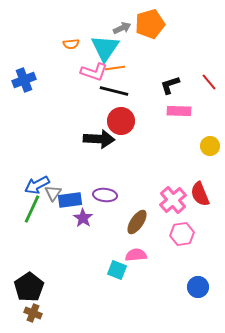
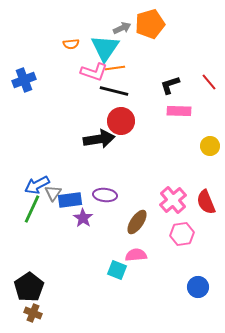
black arrow: rotated 12 degrees counterclockwise
red semicircle: moved 6 px right, 8 px down
